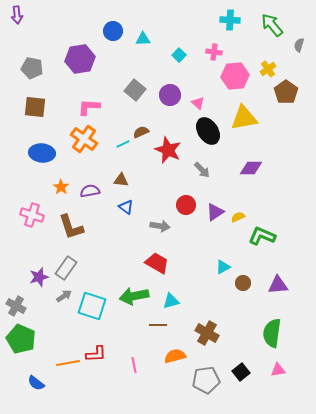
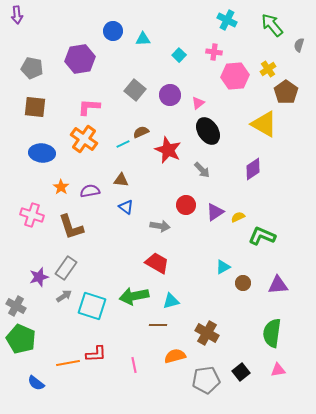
cyan cross at (230, 20): moved 3 px left; rotated 24 degrees clockwise
pink triangle at (198, 103): rotated 40 degrees clockwise
yellow triangle at (244, 118): moved 20 px right, 6 px down; rotated 40 degrees clockwise
purple diamond at (251, 168): moved 2 px right, 1 px down; rotated 35 degrees counterclockwise
